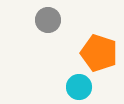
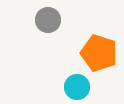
cyan circle: moved 2 px left
